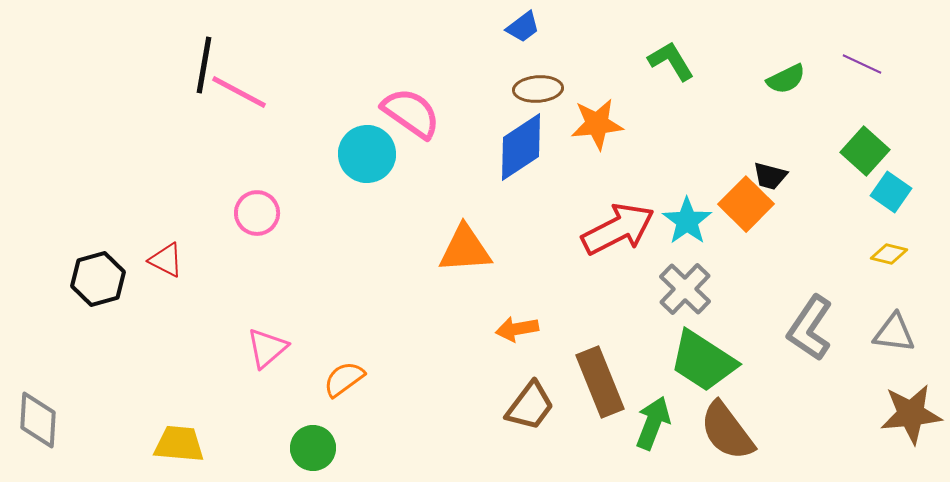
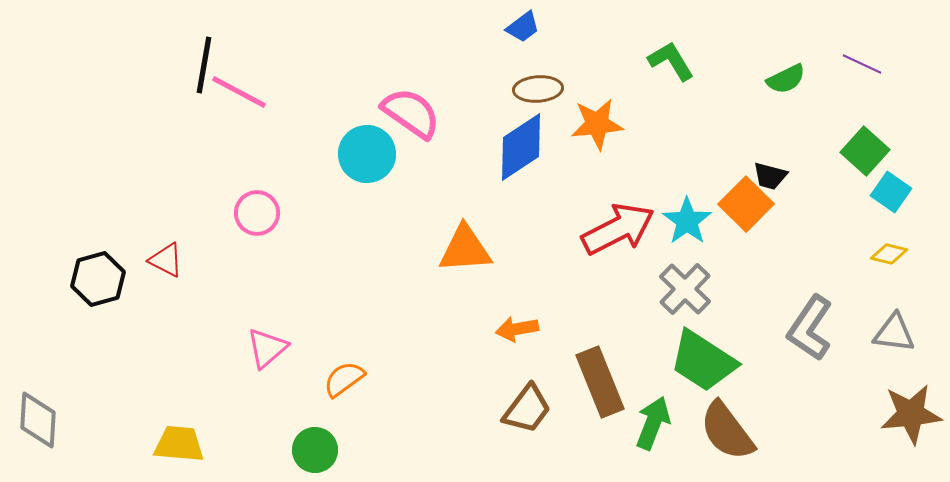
brown trapezoid: moved 3 px left, 3 px down
green circle: moved 2 px right, 2 px down
